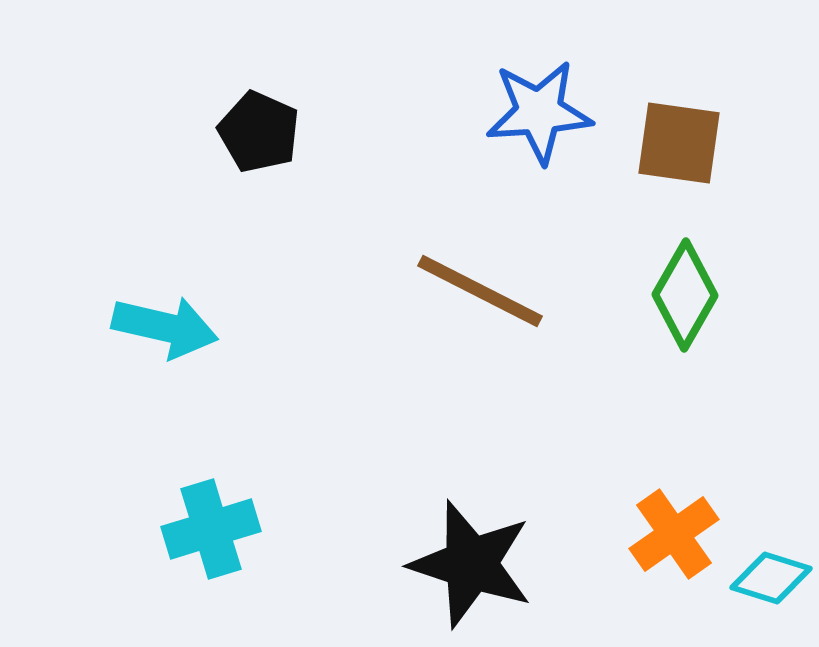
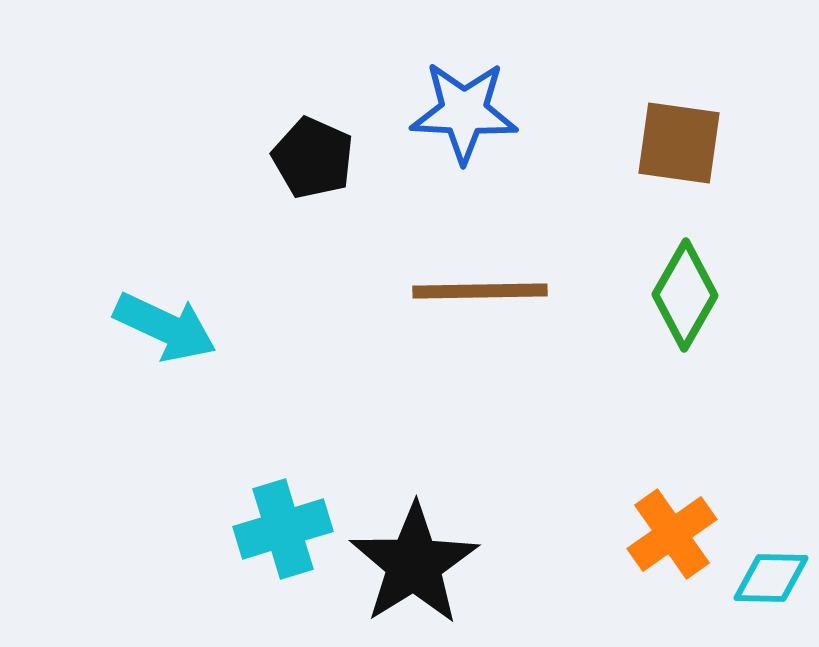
blue star: moved 75 px left; rotated 7 degrees clockwise
black pentagon: moved 54 px right, 26 px down
brown line: rotated 28 degrees counterclockwise
cyan arrow: rotated 12 degrees clockwise
cyan cross: moved 72 px right
orange cross: moved 2 px left
black star: moved 57 px left; rotated 22 degrees clockwise
cyan diamond: rotated 16 degrees counterclockwise
